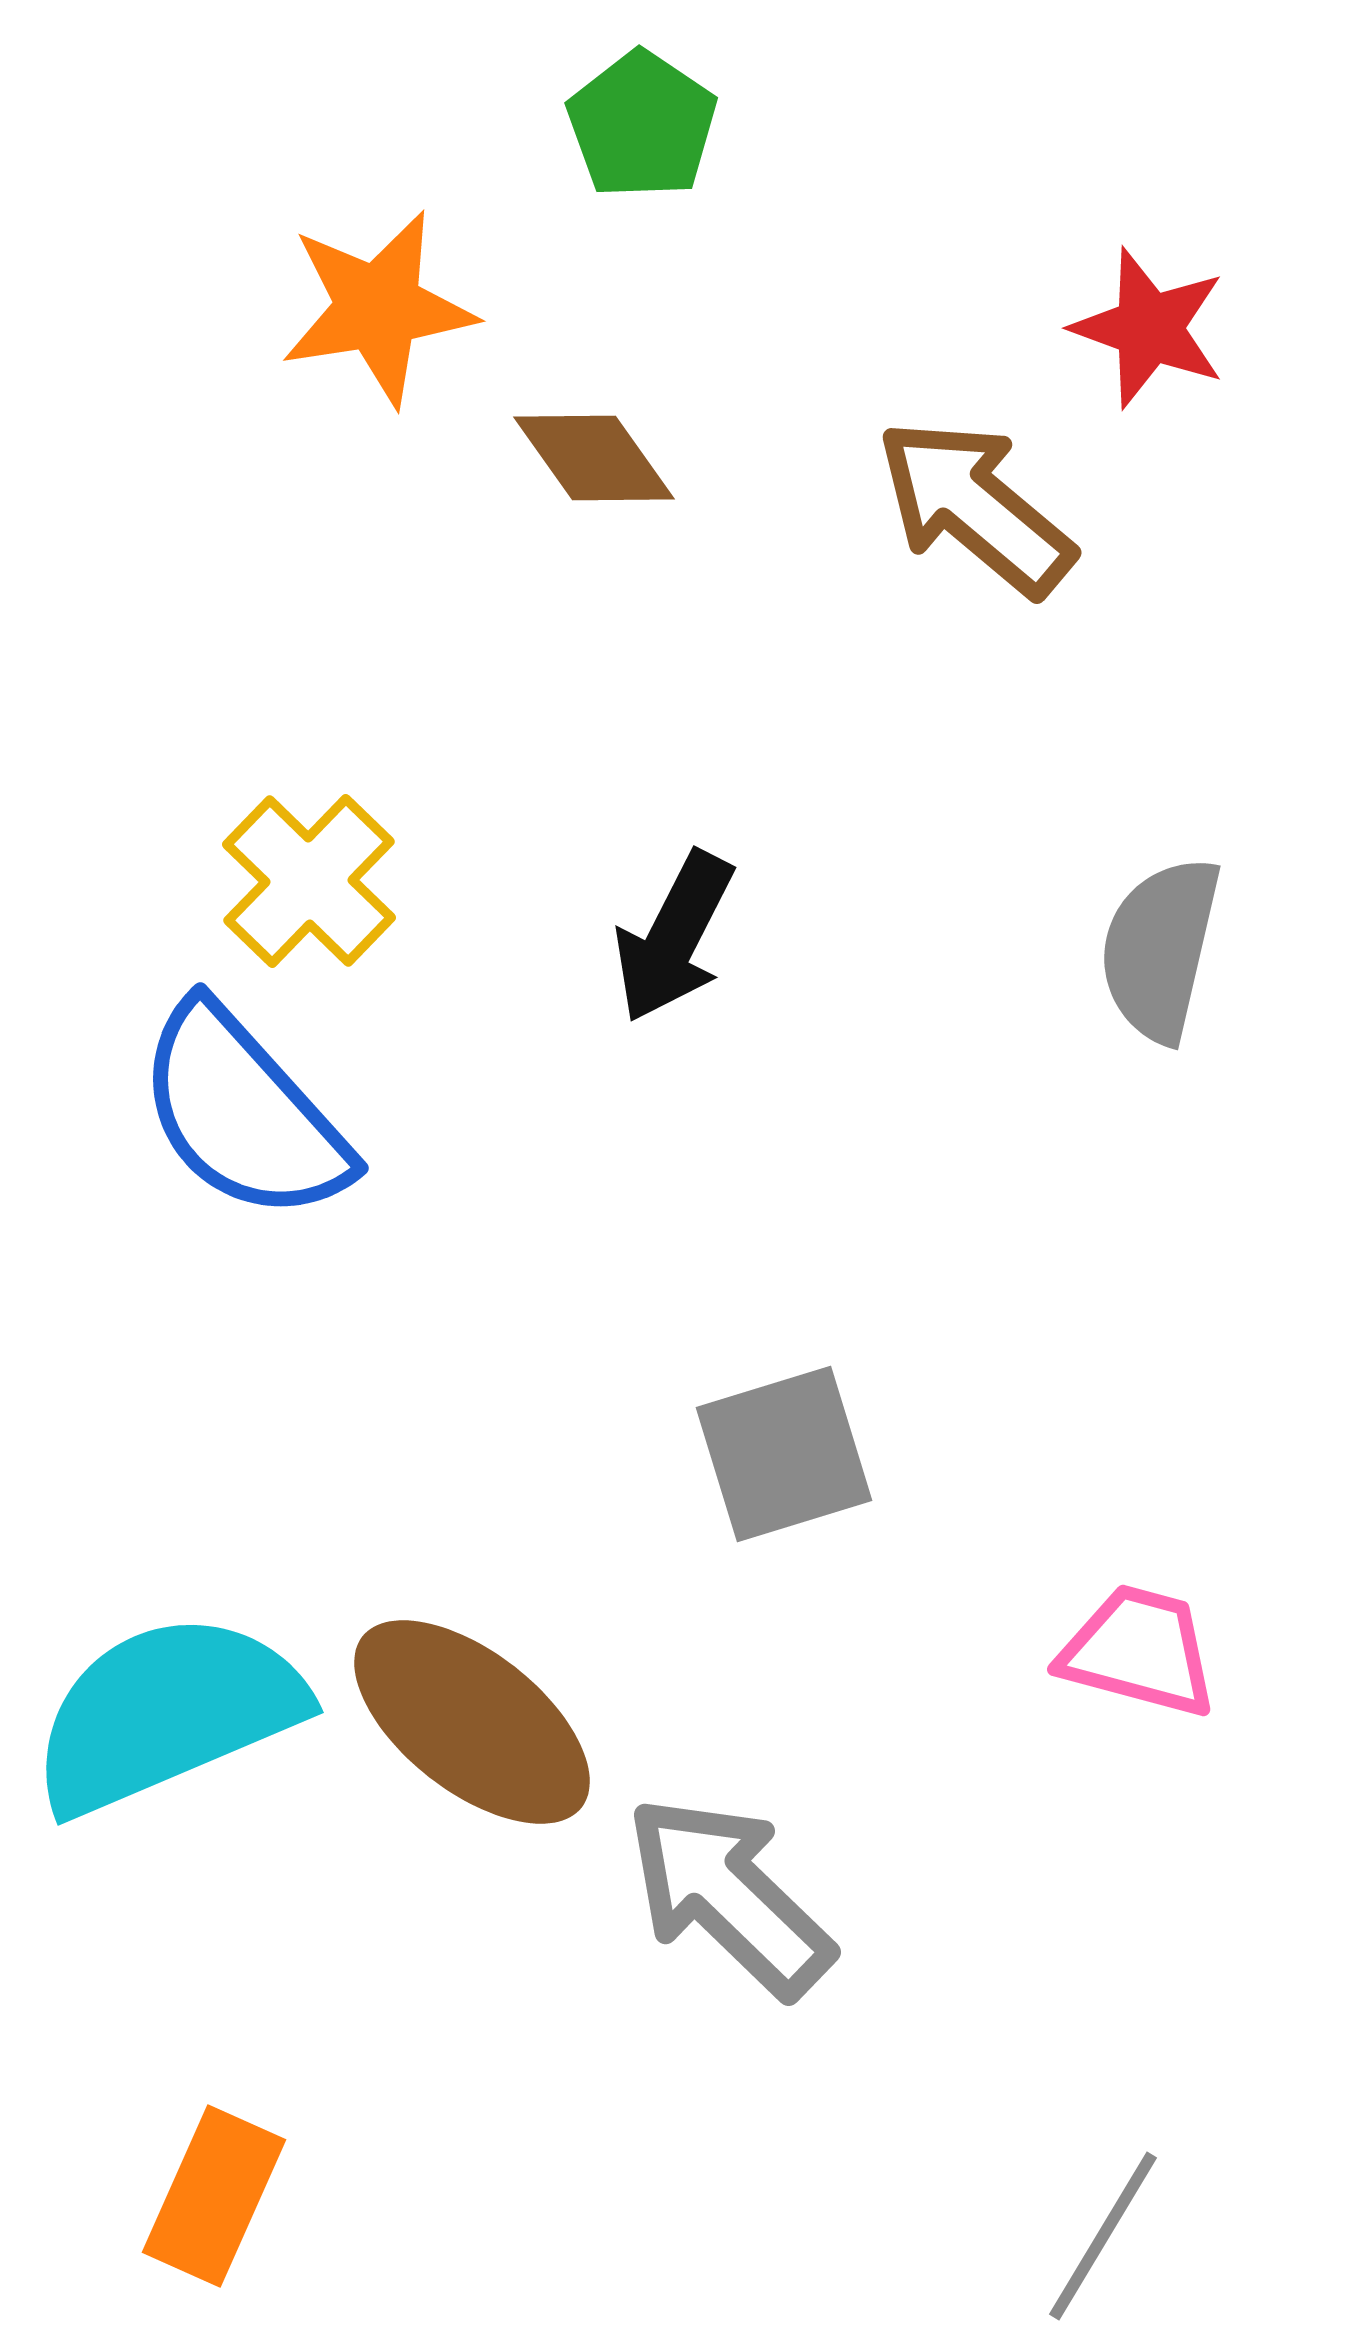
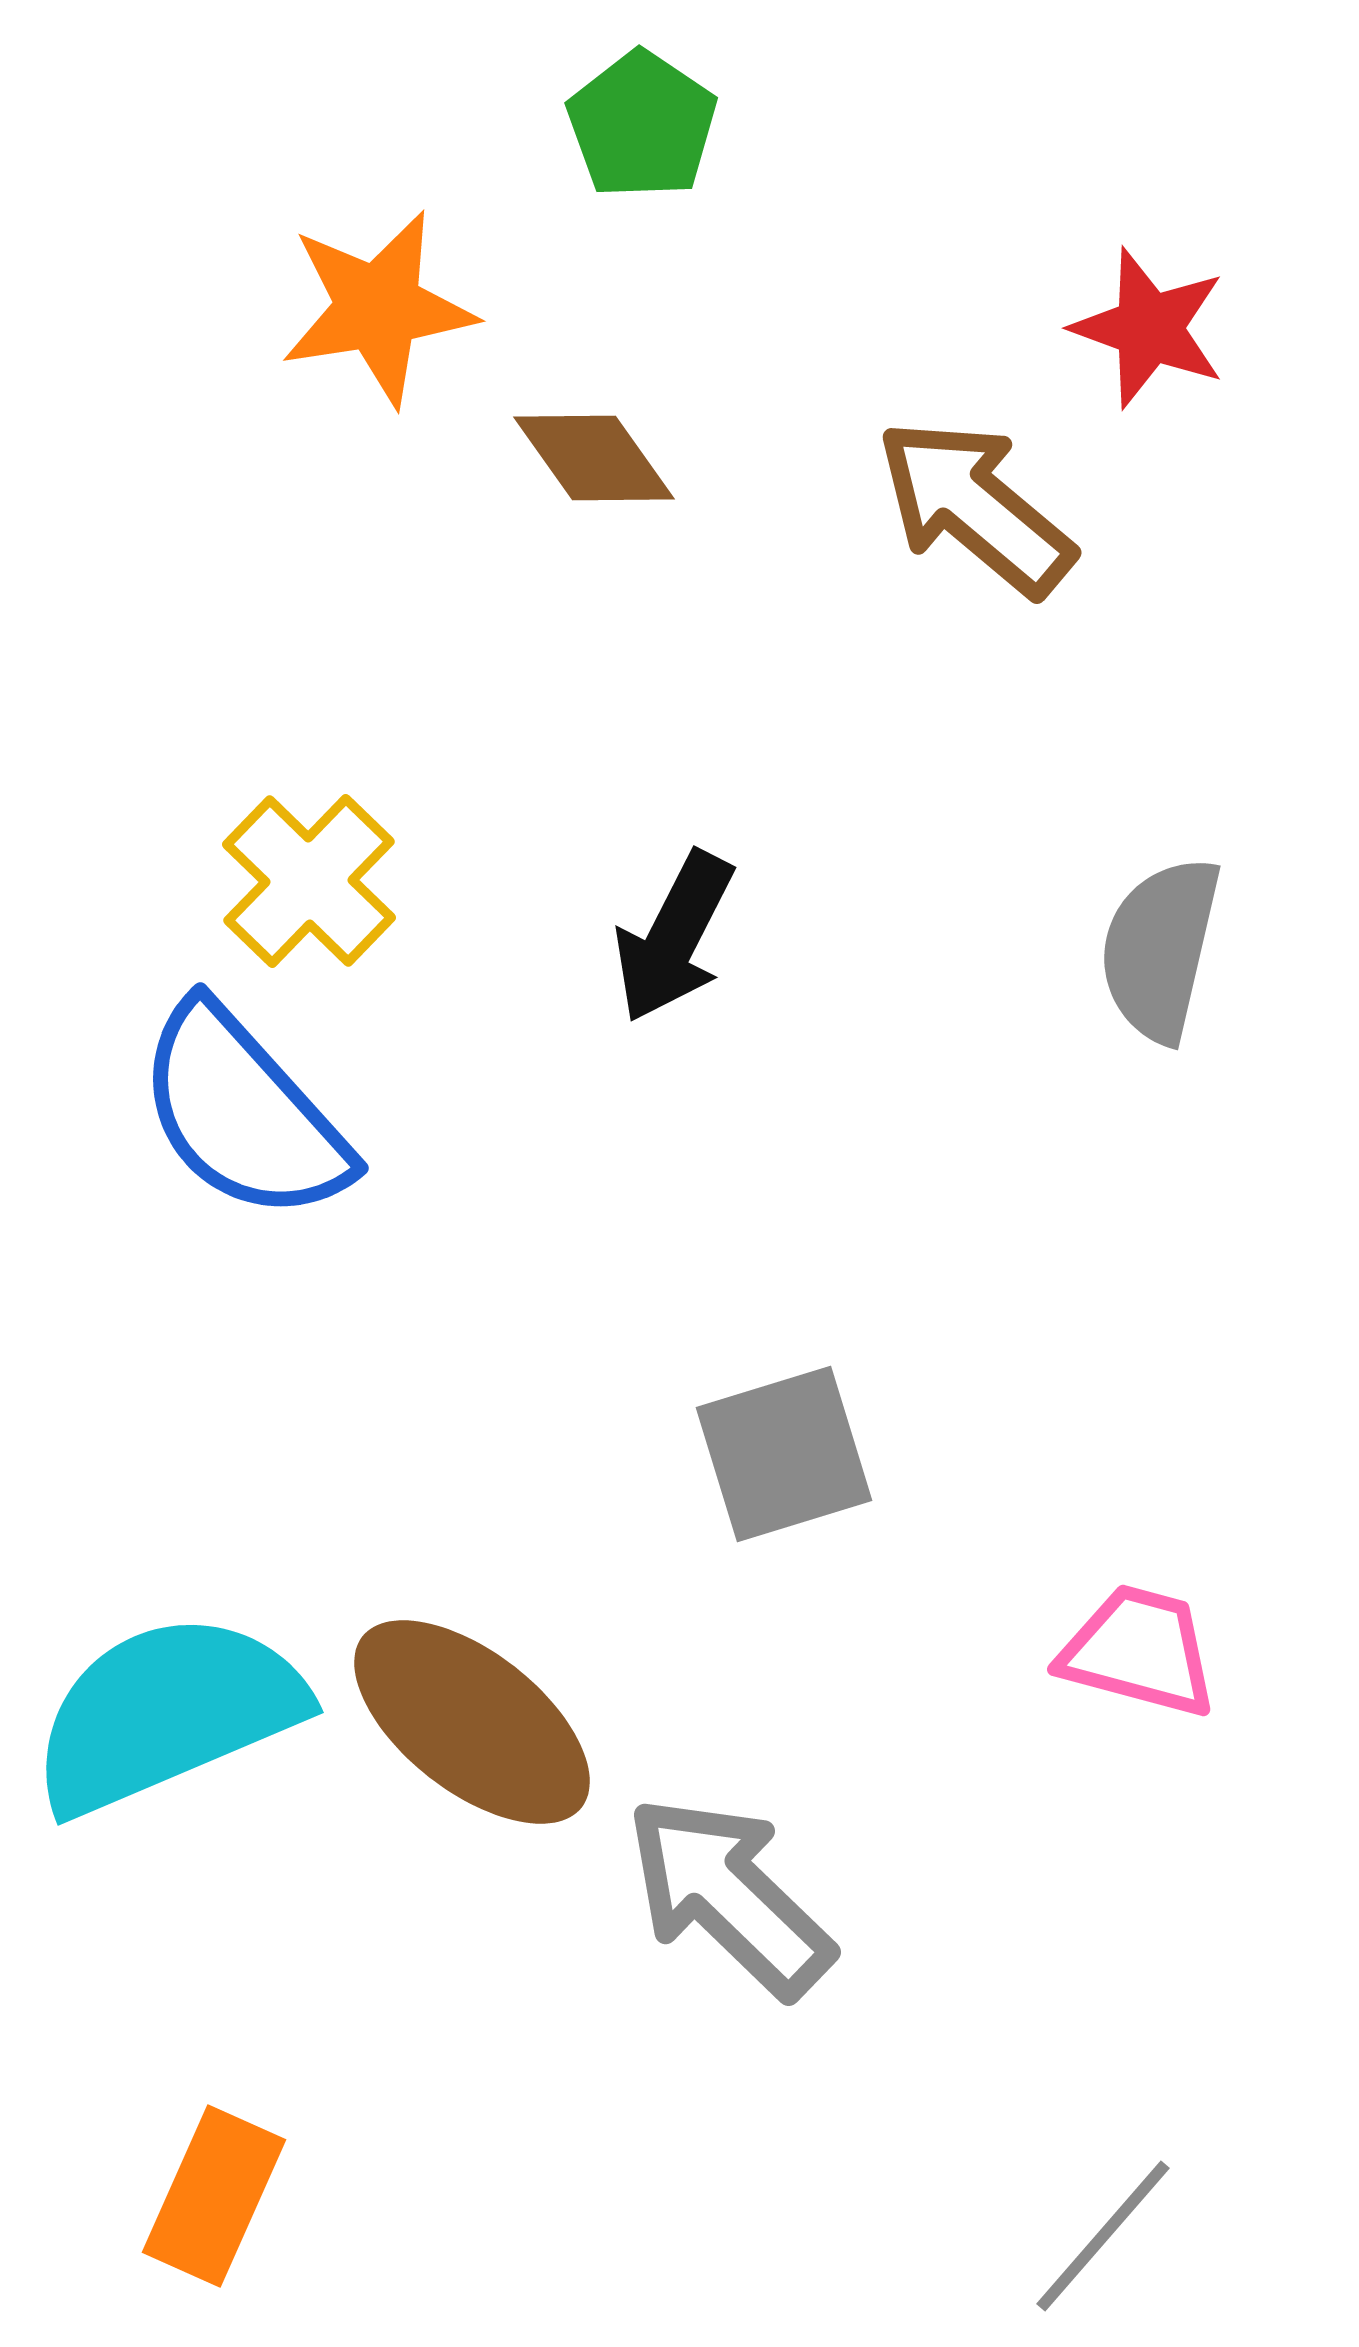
gray line: rotated 10 degrees clockwise
